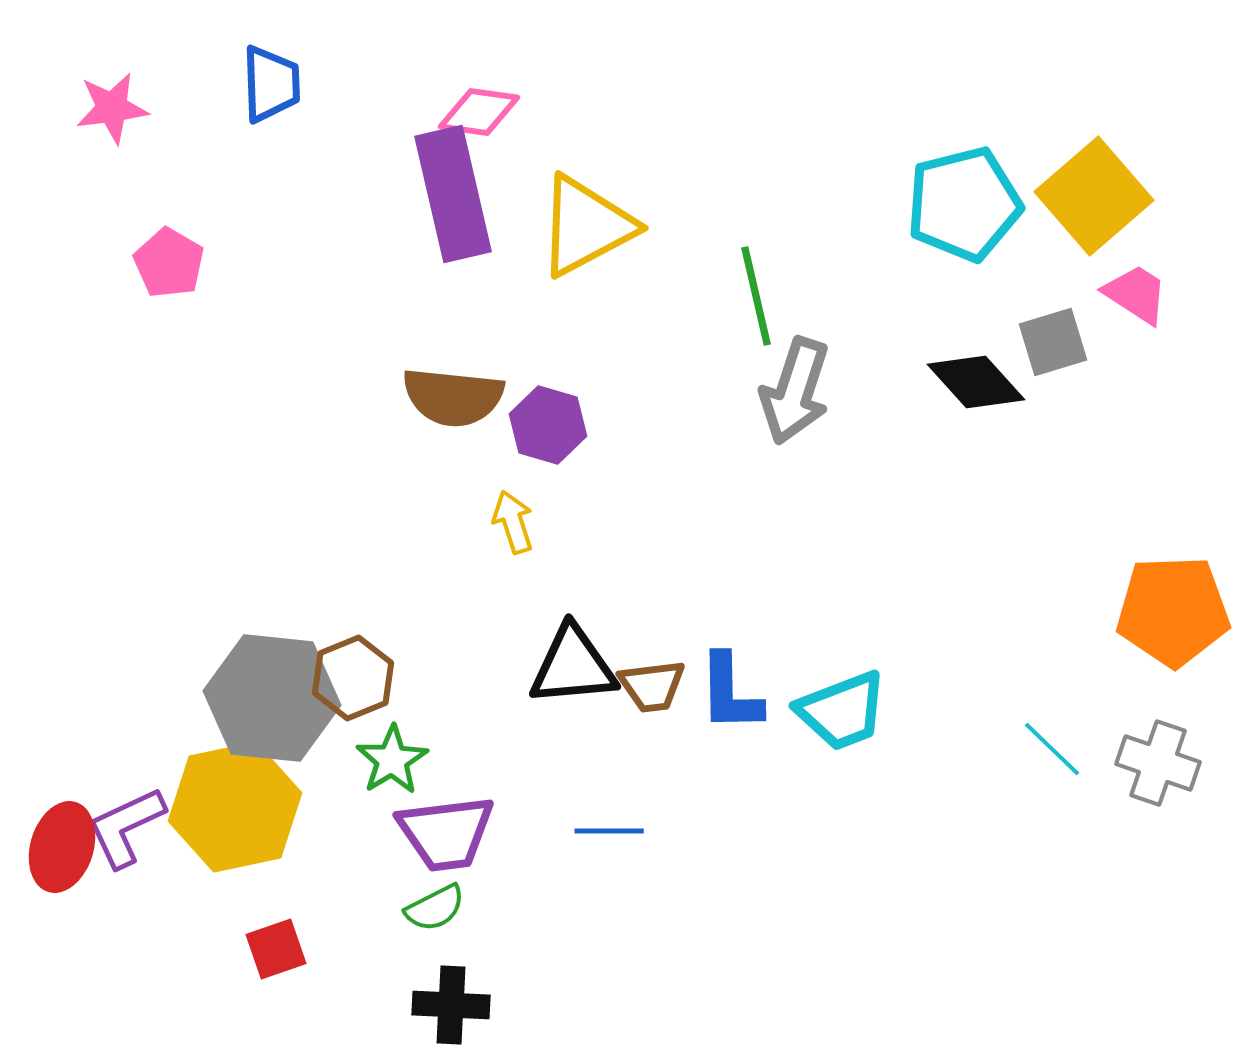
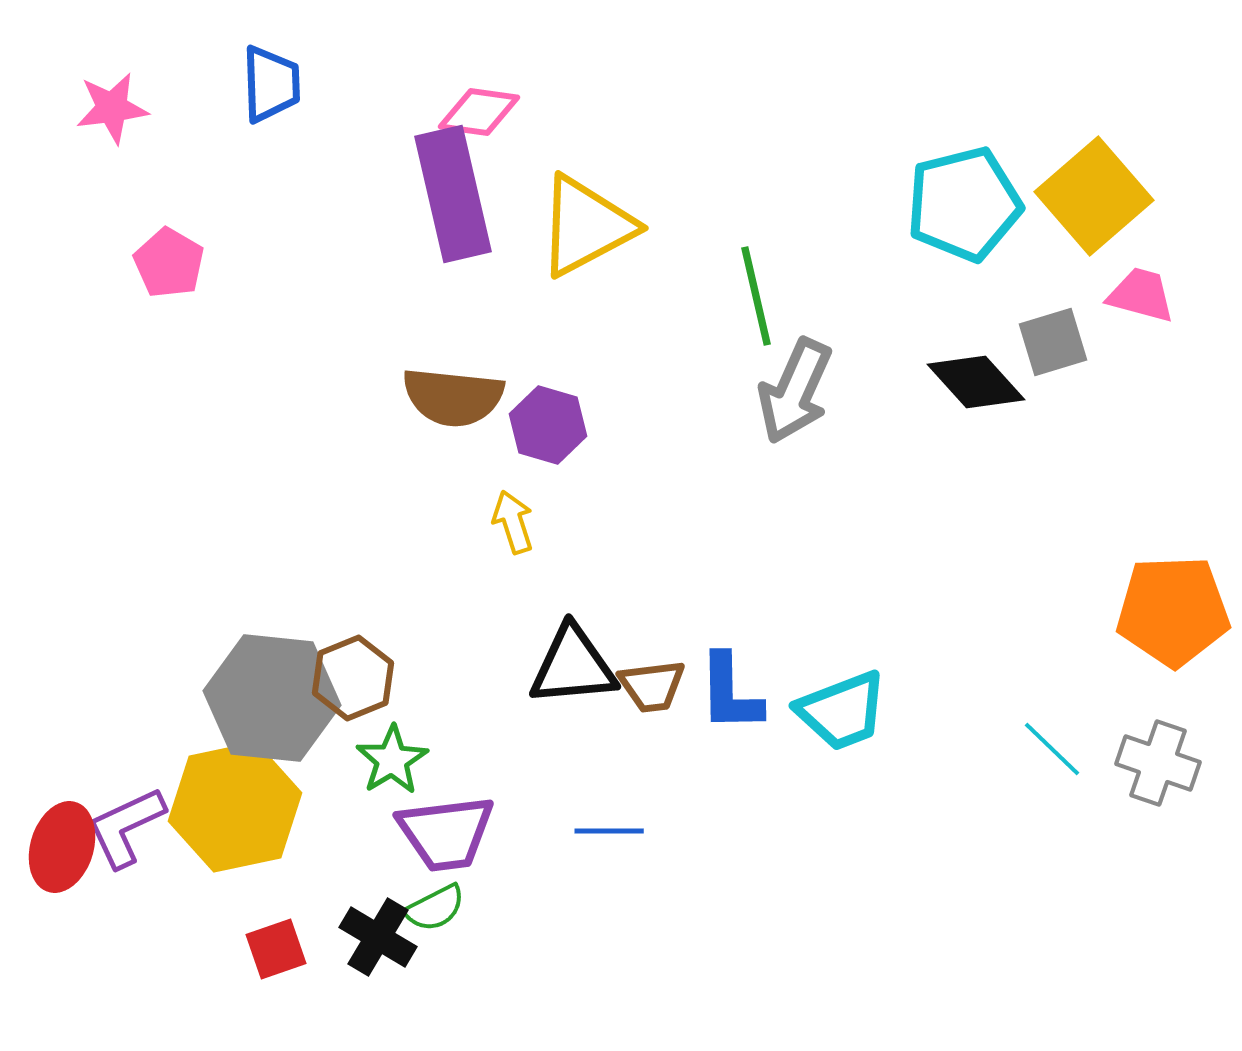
pink trapezoid: moved 5 px right, 1 px down; rotated 18 degrees counterclockwise
gray arrow: rotated 6 degrees clockwise
black cross: moved 73 px left, 68 px up; rotated 28 degrees clockwise
